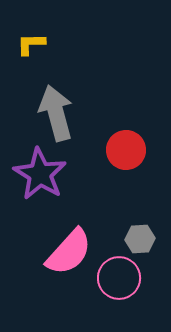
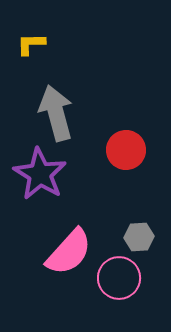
gray hexagon: moved 1 px left, 2 px up
